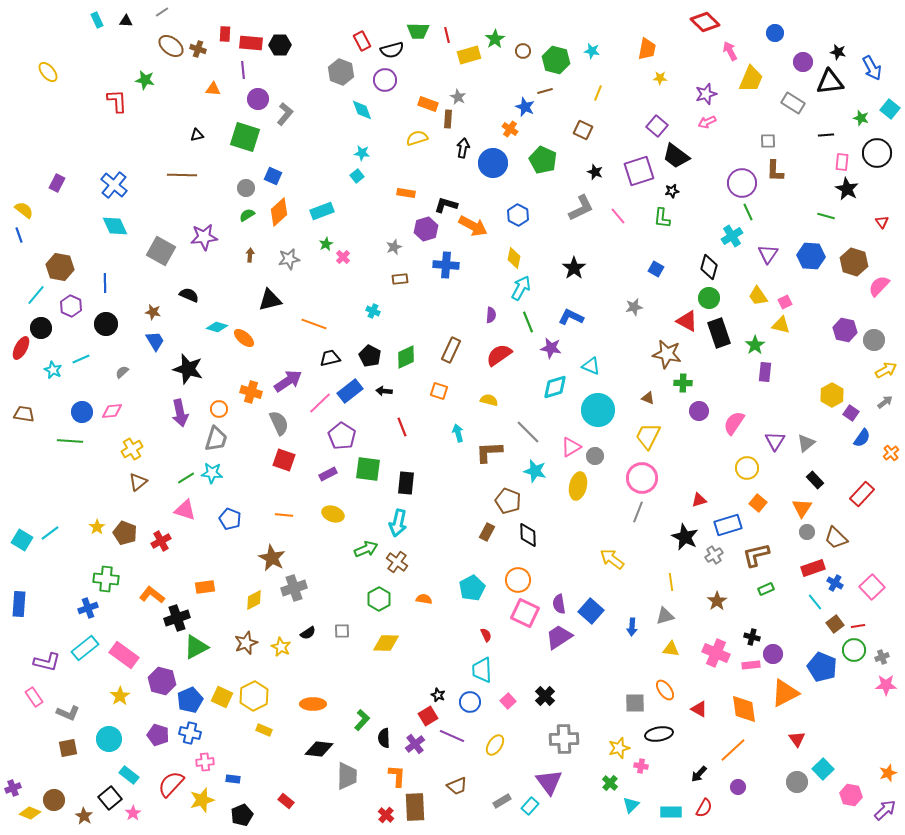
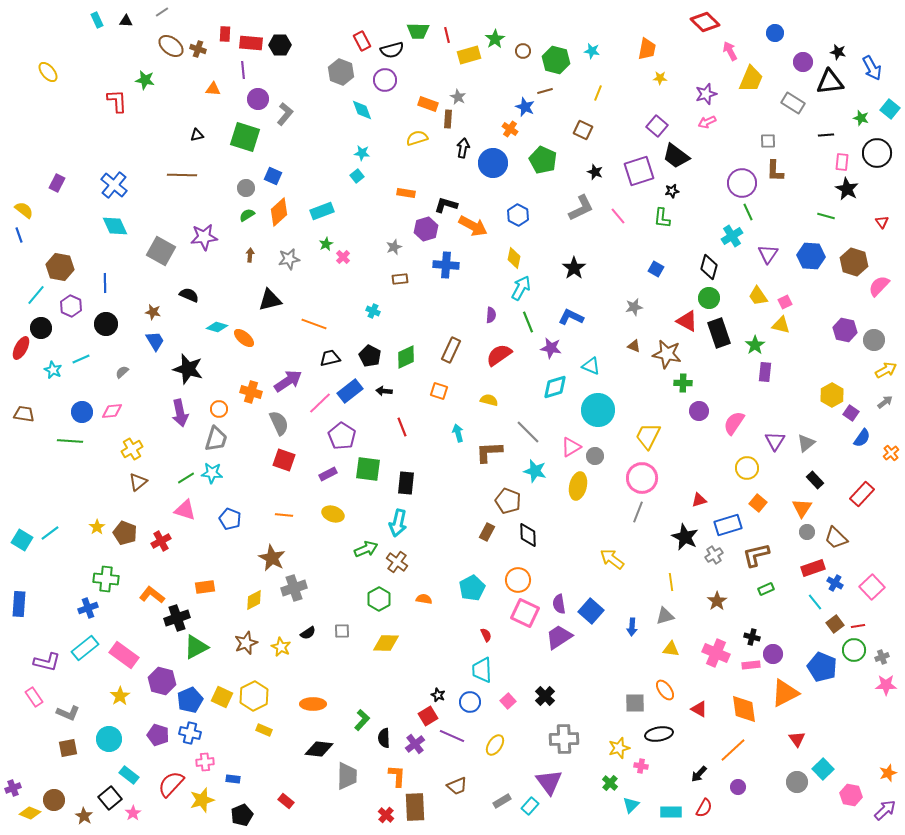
brown triangle at (648, 398): moved 14 px left, 52 px up
